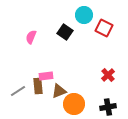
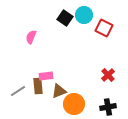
black square: moved 14 px up
